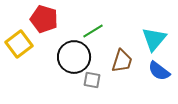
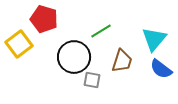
green line: moved 8 px right
blue semicircle: moved 2 px right, 2 px up
